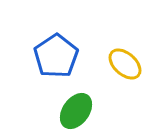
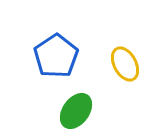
yellow ellipse: rotated 20 degrees clockwise
